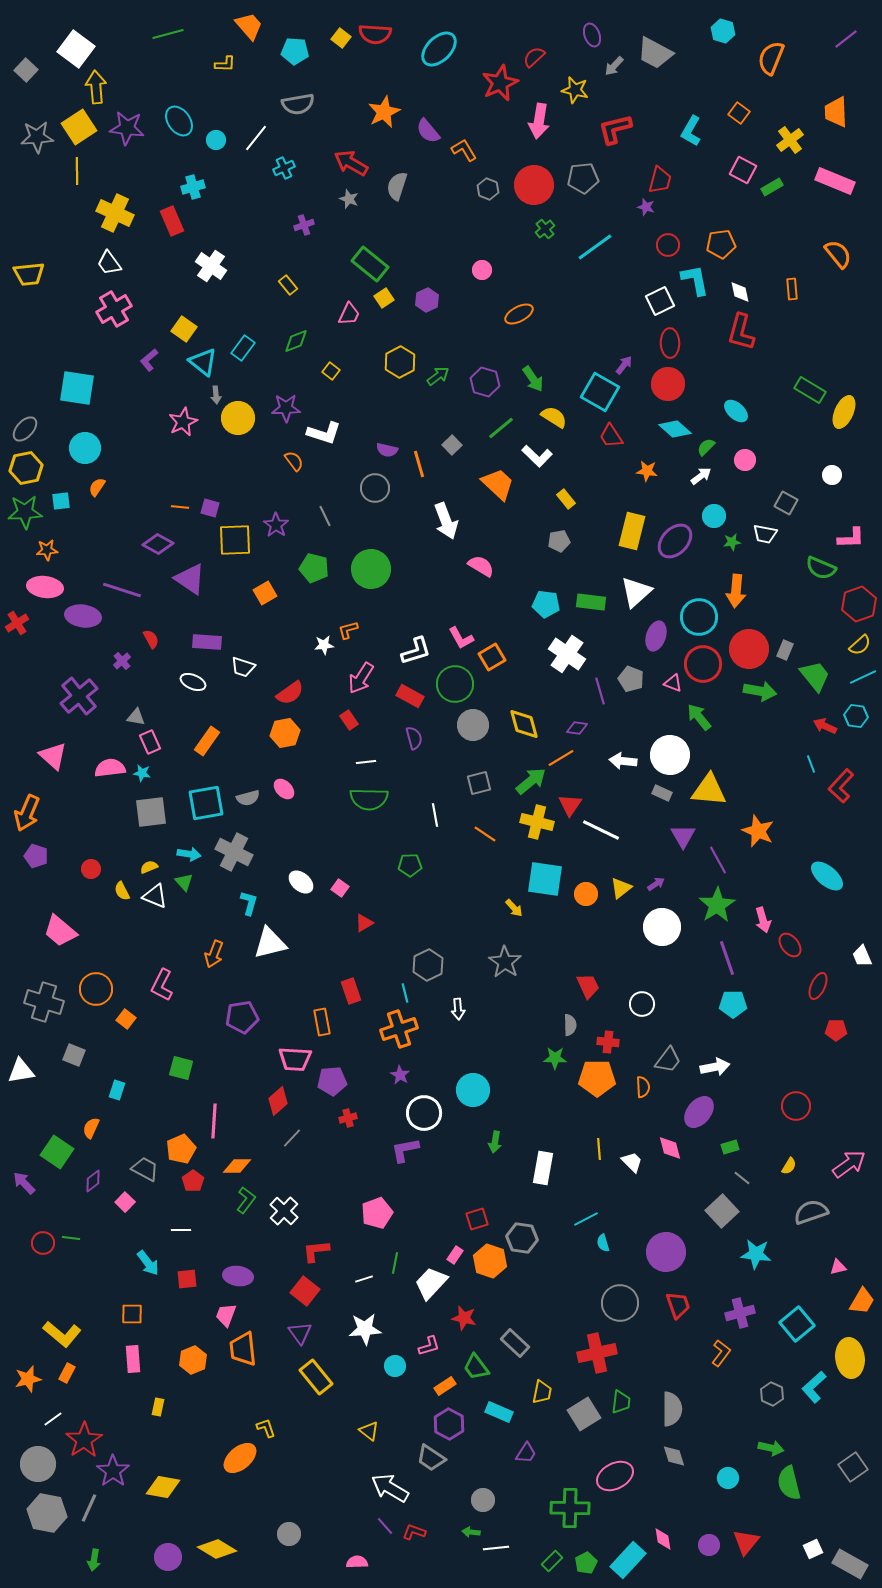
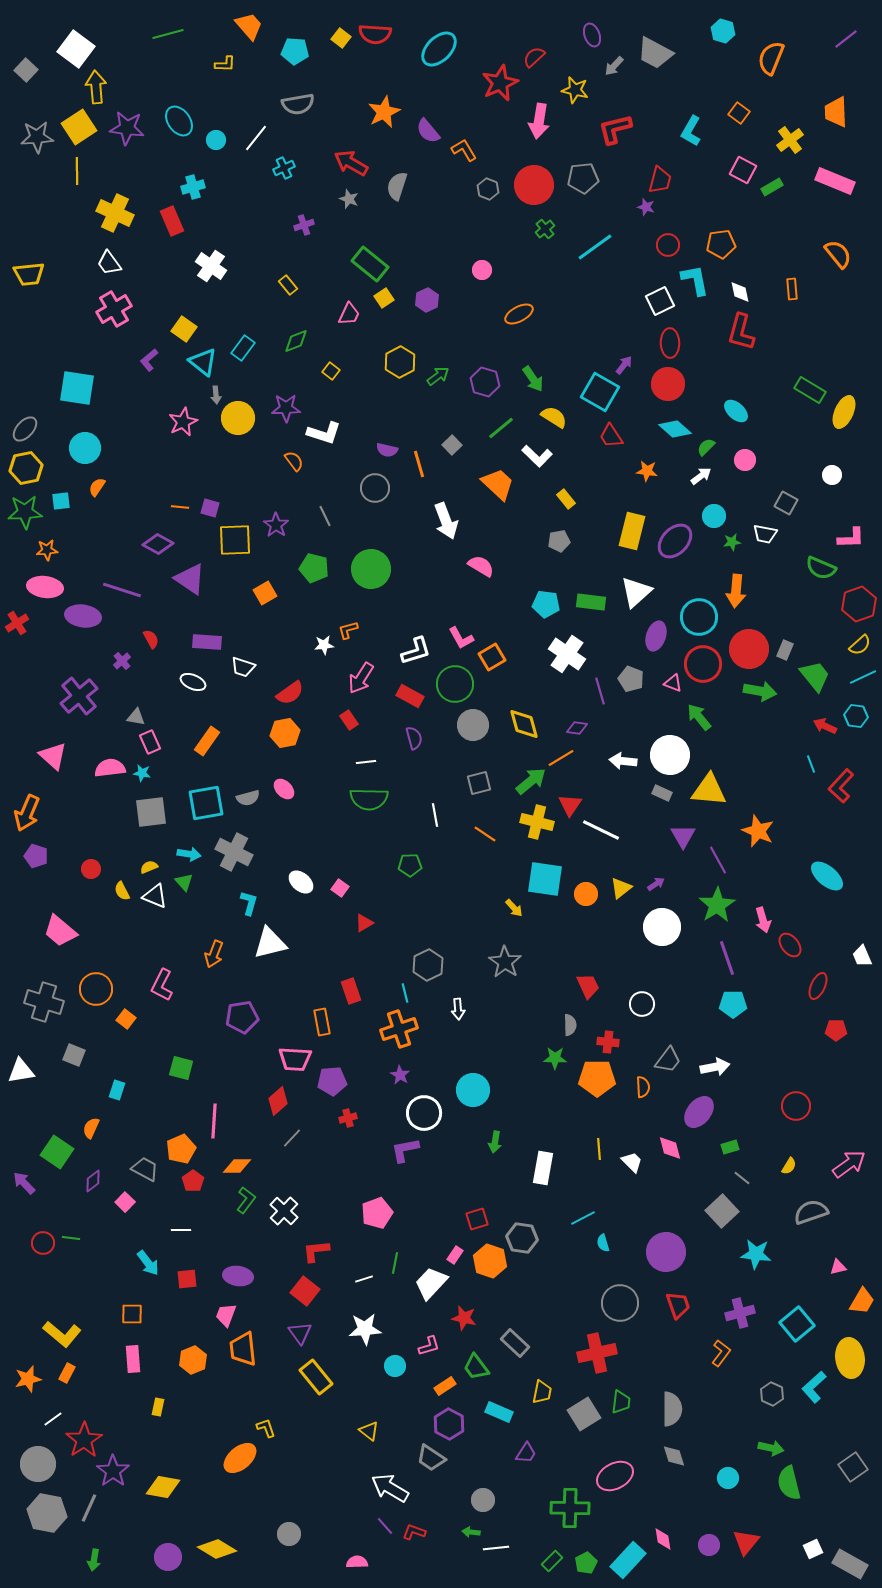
cyan line at (586, 1219): moved 3 px left, 1 px up
